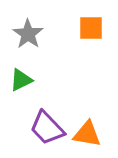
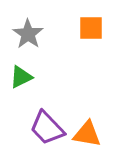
green triangle: moved 3 px up
